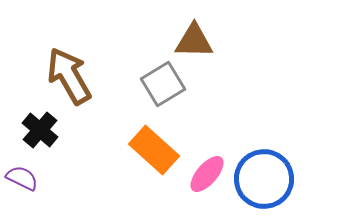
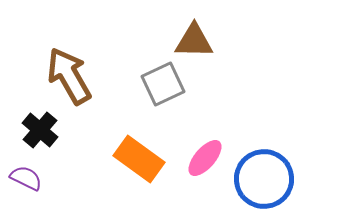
gray square: rotated 6 degrees clockwise
orange rectangle: moved 15 px left, 9 px down; rotated 6 degrees counterclockwise
pink ellipse: moved 2 px left, 16 px up
purple semicircle: moved 4 px right
